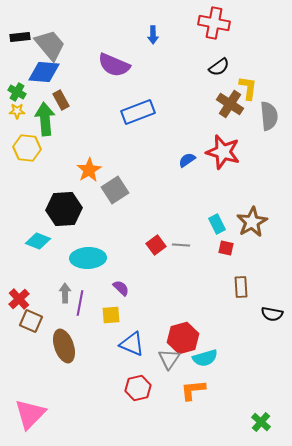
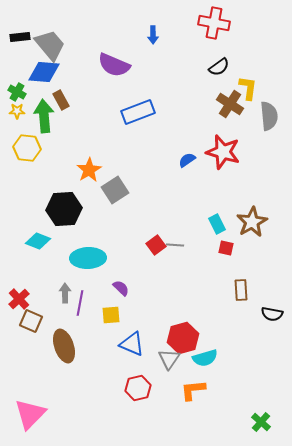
green arrow at (45, 119): moved 1 px left, 3 px up
gray line at (181, 245): moved 6 px left
brown rectangle at (241, 287): moved 3 px down
